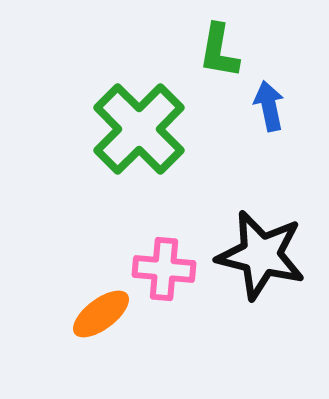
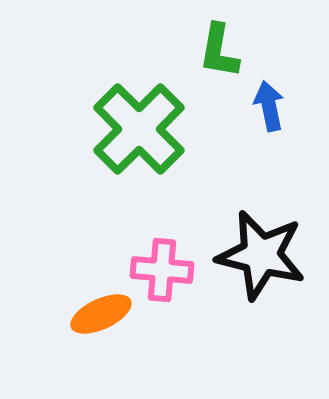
pink cross: moved 2 px left, 1 px down
orange ellipse: rotated 12 degrees clockwise
